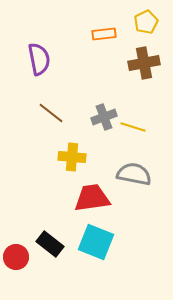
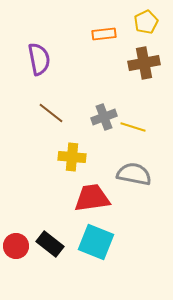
red circle: moved 11 px up
